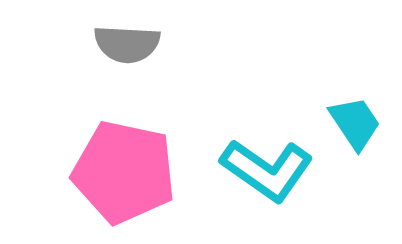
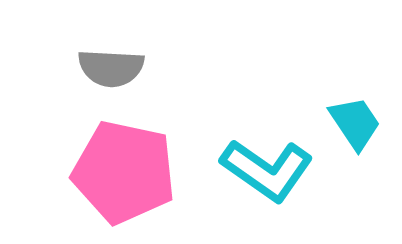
gray semicircle: moved 16 px left, 24 px down
